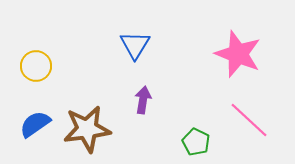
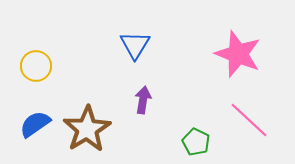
brown star: rotated 24 degrees counterclockwise
